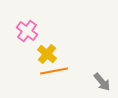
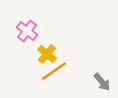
orange line: rotated 24 degrees counterclockwise
